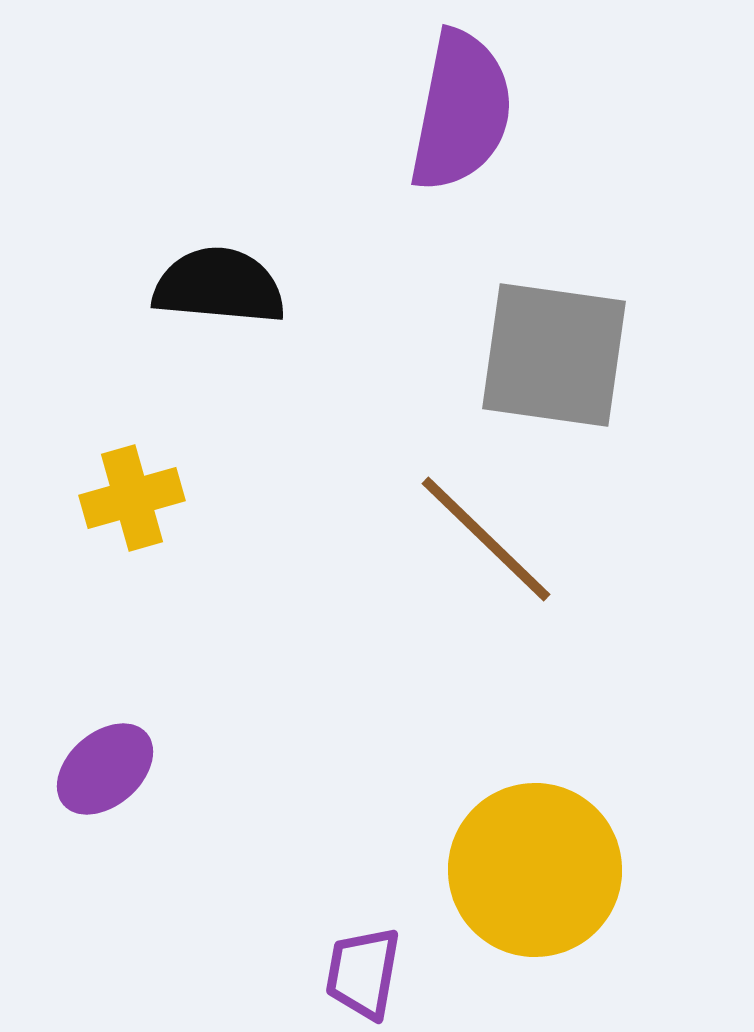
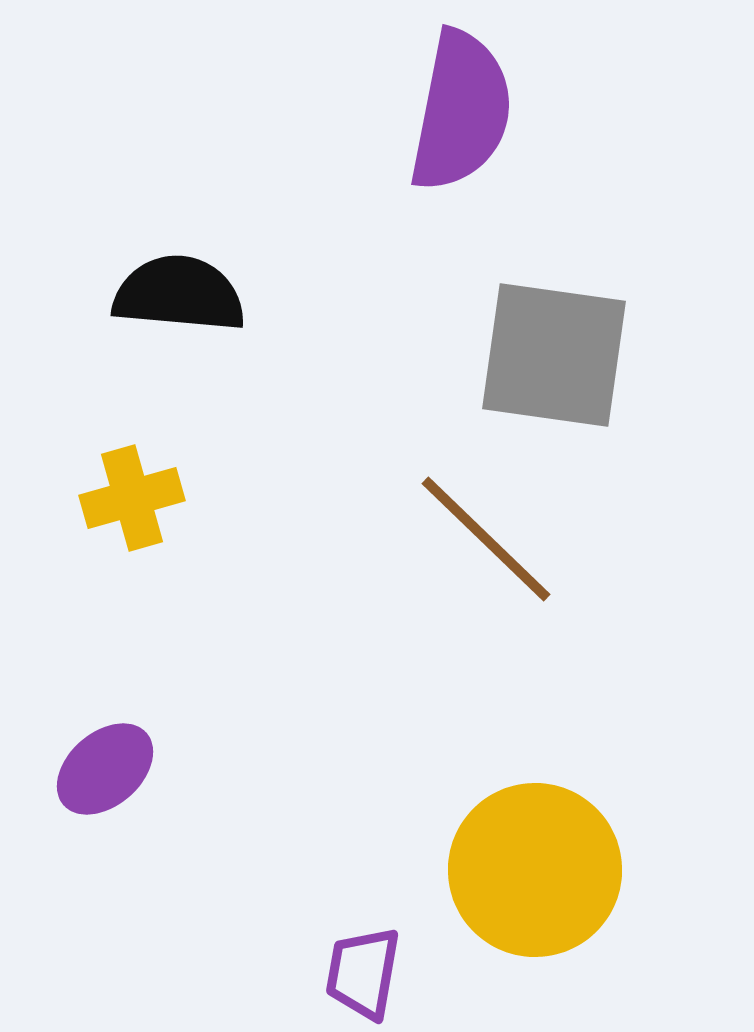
black semicircle: moved 40 px left, 8 px down
